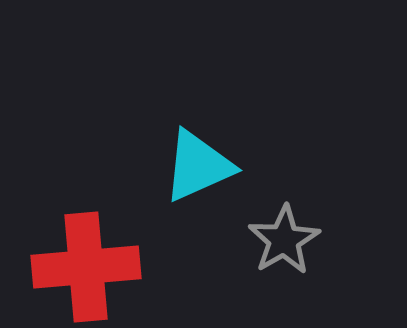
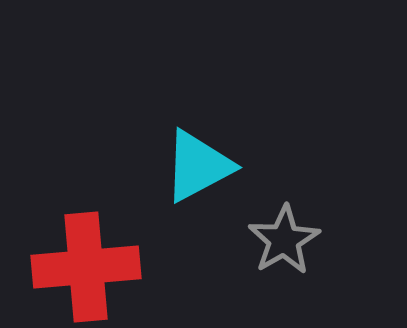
cyan triangle: rotated 4 degrees counterclockwise
